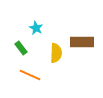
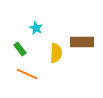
green rectangle: moved 1 px left, 1 px down
orange line: moved 3 px left, 1 px up
